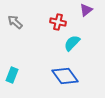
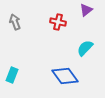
gray arrow: rotated 28 degrees clockwise
cyan semicircle: moved 13 px right, 5 px down
